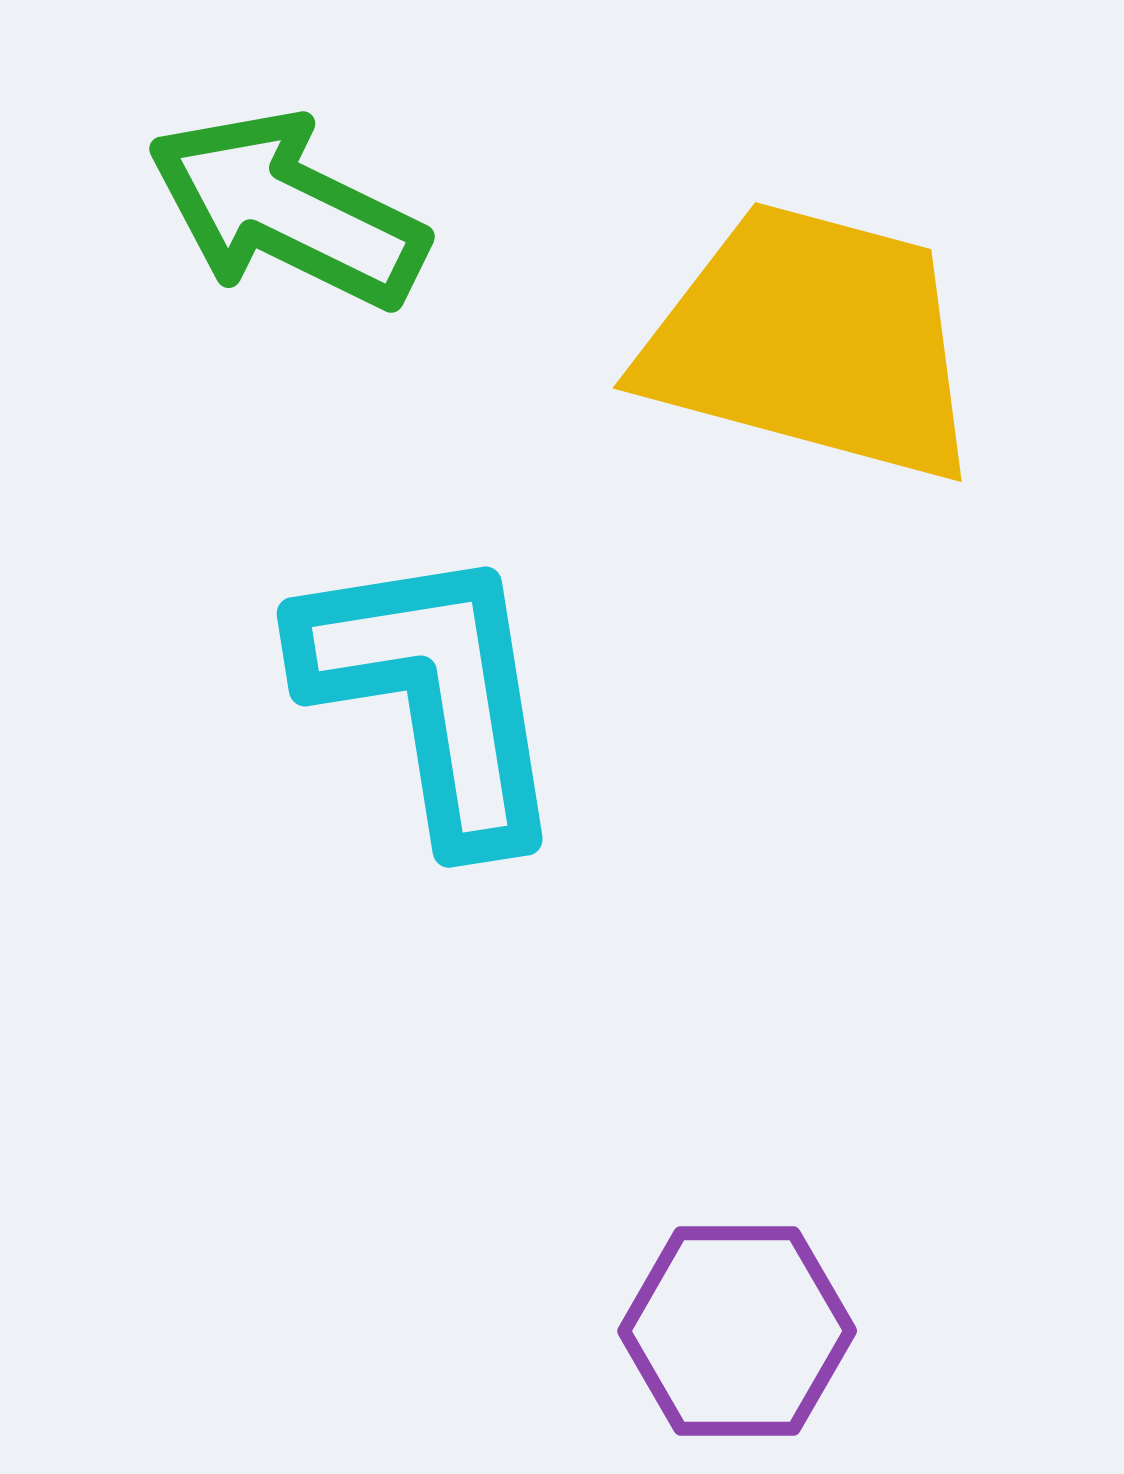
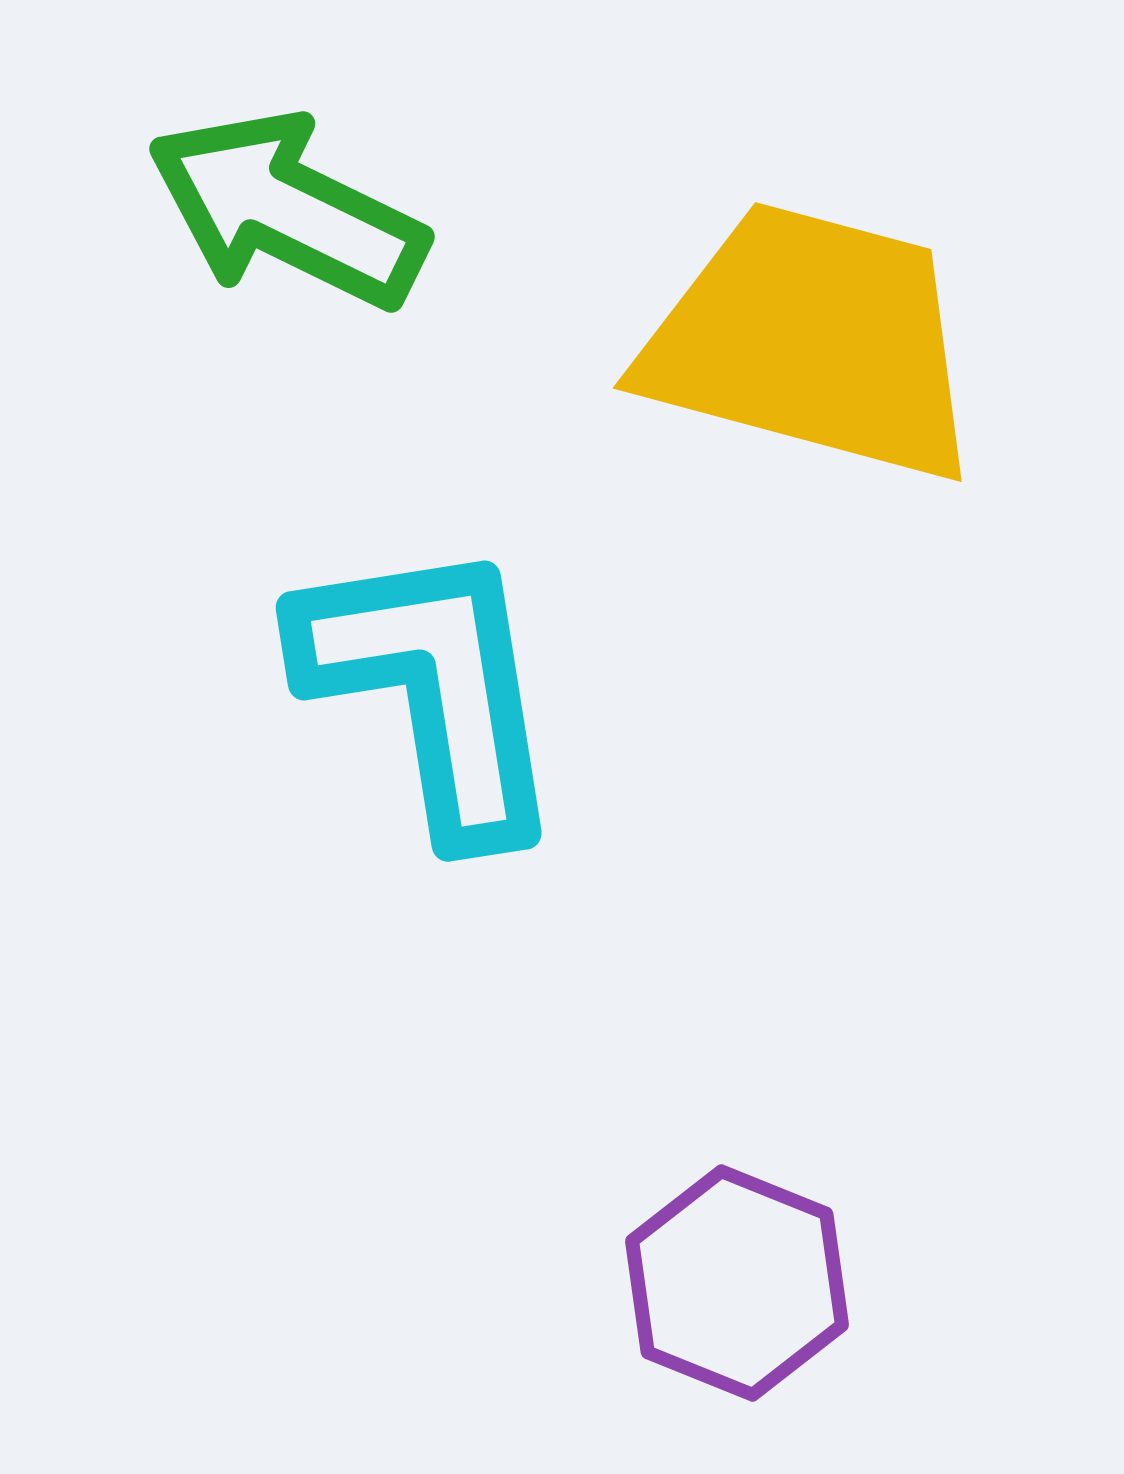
cyan L-shape: moved 1 px left, 6 px up
purple hexagon: moved 48 px up; rotated 22 degrees clockwise
